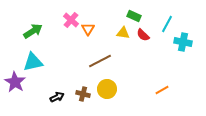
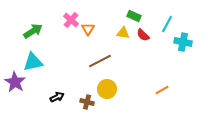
brown cross: moved 4 px right, 8 px down
